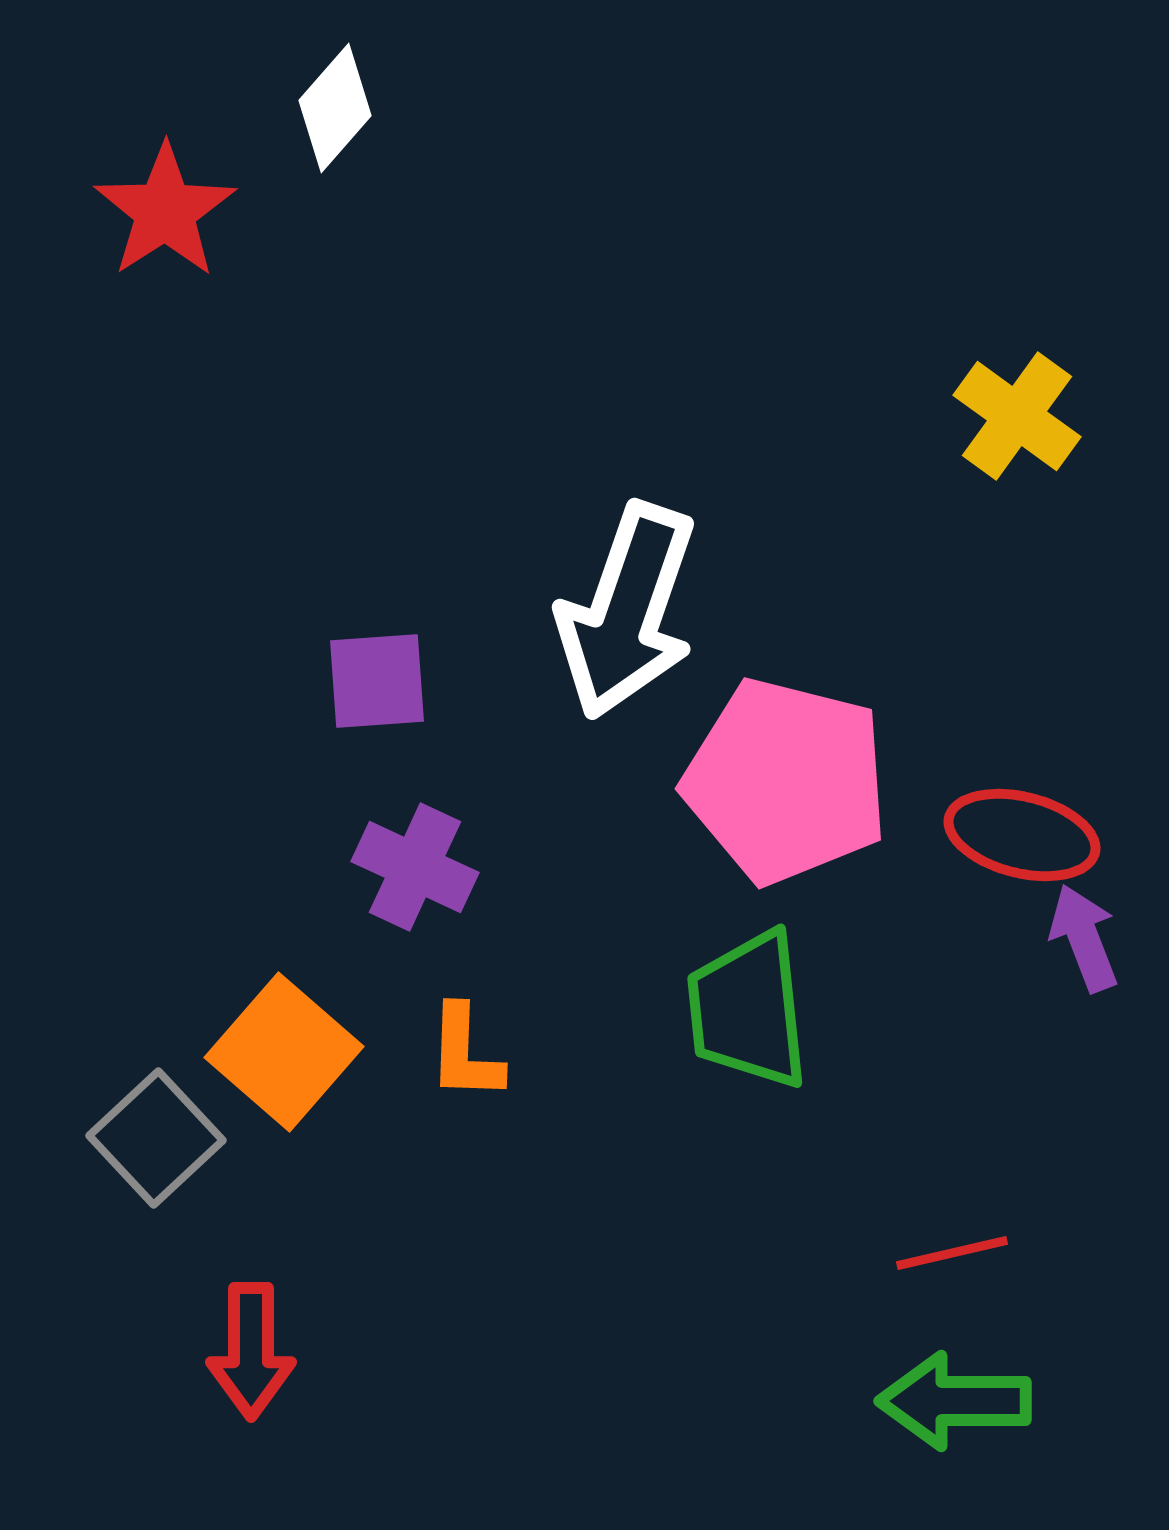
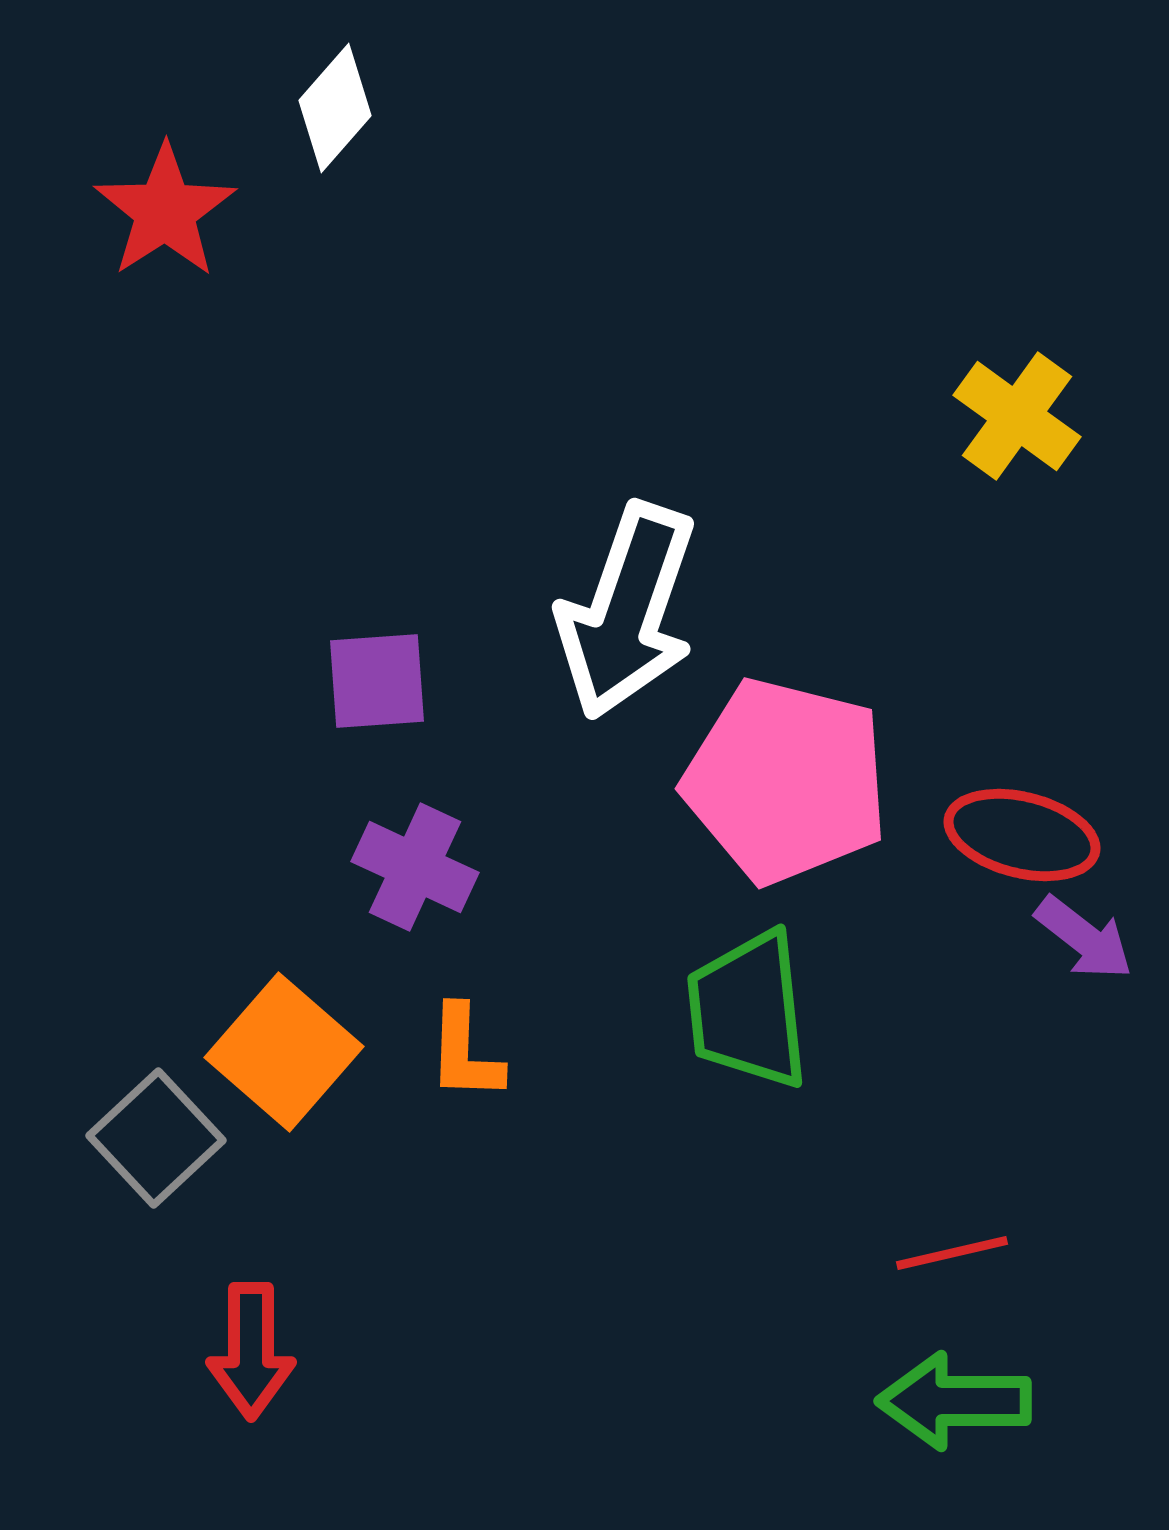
purple arrow: rotated 149 degrees clockwise
